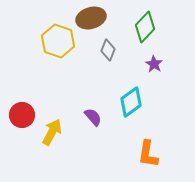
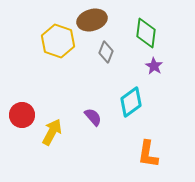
brown ellipse: moved 1 px right, 2 px down
green diamond: moved 1 px right, 6 px down; rotated 36 degrees counterclockwise
gray diamond: moved 2 px left, 2 px down
purple star: moved 2 px down
